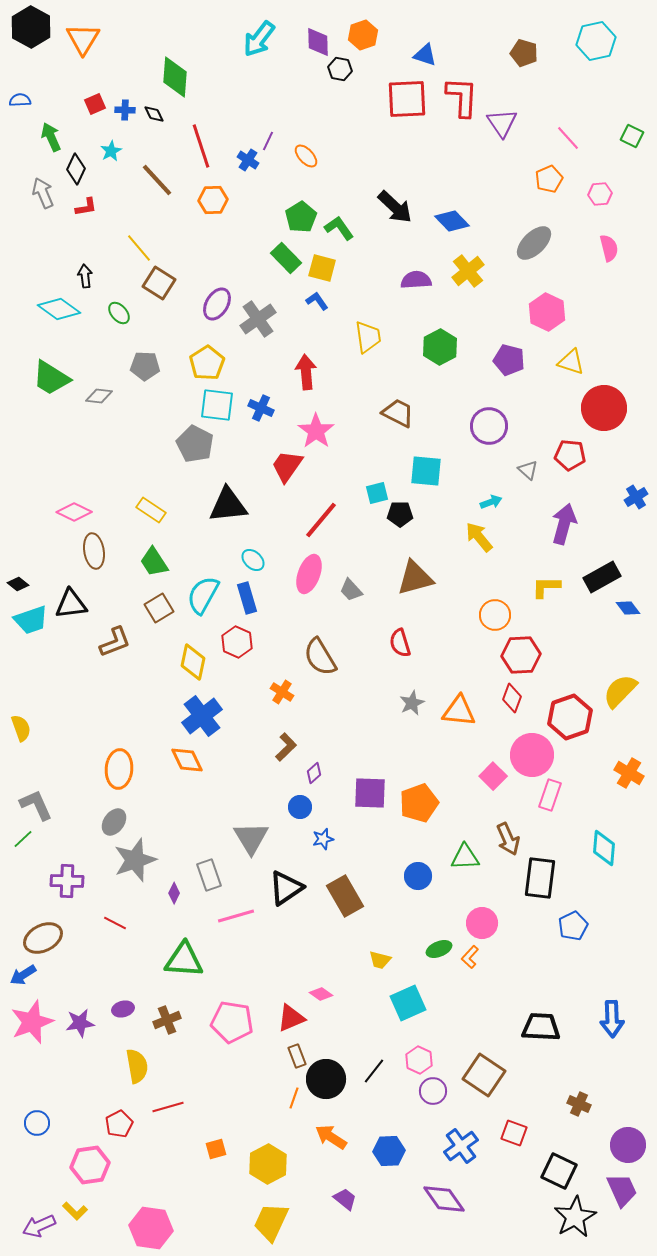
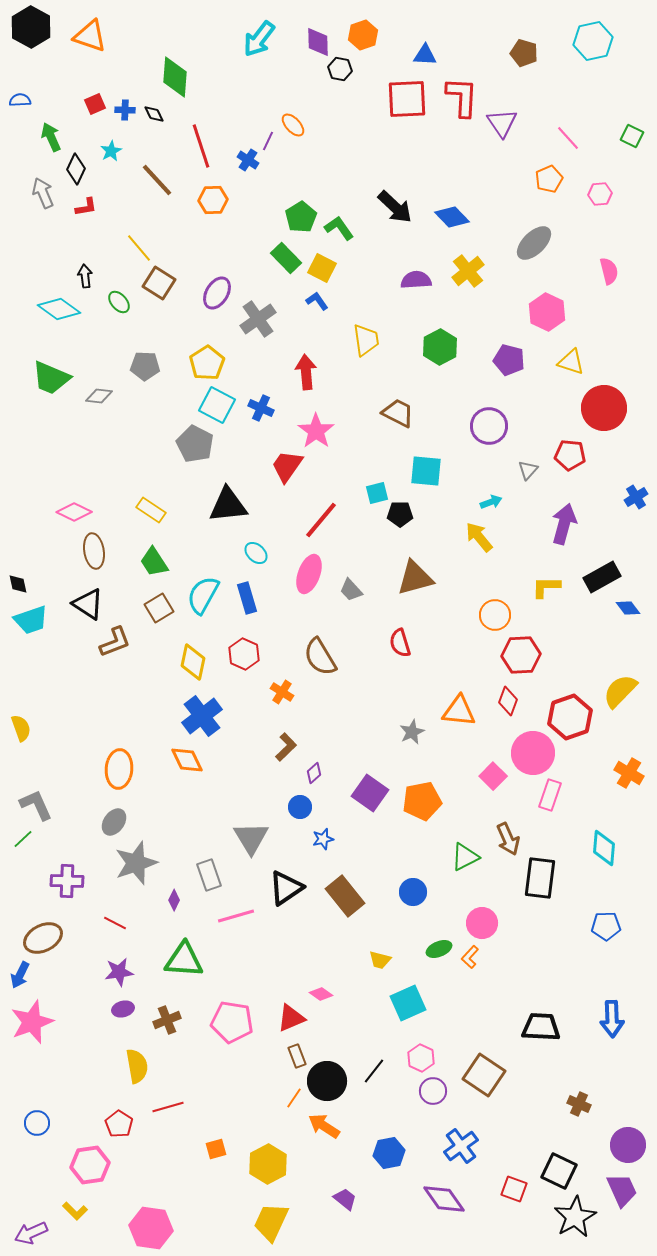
orange triangle at (83, 39): moved 7 px right, 3 px up; rotated 42 degrees counterclockwise
cyan hexagon at (596, 41): moved 3 px left
blue triangle at (425, 55): rotated 15 degrees counterclockwise
orange ellipse at (306, 156): moved 13 px left, 31 px up
blue diamond at (452, 221): moved 4 px up
pink semicircle at (609, 248): moved 23 px down
yellow square at (322, 268): rotated 12 degrees clockwise
purple ellipse at (217, 304): moved 11 px up
green ellipse at (119, 313): moved 11 px up
yellow trapezoid at (368, 337): moved 2 px left, 3 px down
green trapezoid at (51, 378): rotated 9 degrees counterclockwise
cyan square at (217, 405): rotated 21 degrees clockwise
gray triangle at (528, 470): rotated 30 degrees clockwise
cyan ellipse at (253, 560): moved 3 px right, 7 px up
black diamond at (18, 584): rotated 40 degrees clockwise
black triangle at (71, 604): moved 17 px right; rotated 40 degrees clockwise
red hexagon at (237, 642): moved 7 px right, 12 px down
red diamond at (512, 698): moved 4 px left, 3 px down
gray star at (412, 703): moved 29 px down
pink circle at (532, 755): moved 1 px right, 2 px up
purple square at (370, 793): rotated 33 degrees clockwise
orange pentagon at (419, 803): moved 3 px right, 2 px up; rotated 9 degrees clockwise
green triangle at (465, 857): rotated 24 degrees counterclockwise
gray star at (135, 860): moved 1 px right, 3 px down
blue circle at (418, 876): moved 5 px left, 16 px down
purple diamond at (174, 893): moved 7 px down
brown rectangle at (345, 896): rotated 9 degrees counterclockwise
blue pentagon at (573, 926): moved 33 px right; rotated 24 degrees clockwise
blue arrow at (23, 975): moved 3 px left; rotated 32 degrees counterclockwise
purple star at (80, 1023): moved 39 px right, 51 px up
pink hexagon at (419, 1060): moved 2 px right, 2 px up
black circle at (326, 1079): moved 1 px right, 2 px down
orange line at (294, 1098): rotated 15 degrees clockwise
red pentagon at (119, 1124): rotated 12 degrees counterclockwise
red square at (514, 1133): moved 56 px down
orange arrow at (331, 1137): moved 7 px left, 11 px up
blue hexagon at (389, 1151): moved 2 px down; rotated 8 degrees counterclockwise
purple arrow at (39, 1226): moved 8 px left, 7 px down
